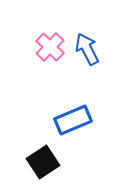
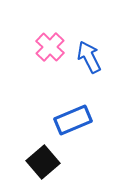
blue arrow: moved 2 px right, 8 px down
black square: rotated 8 degrees counterclockwise
